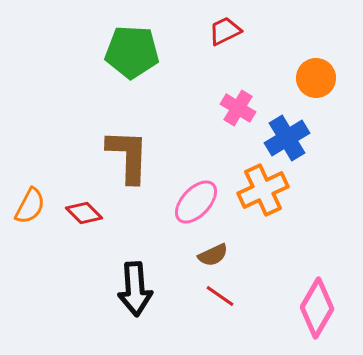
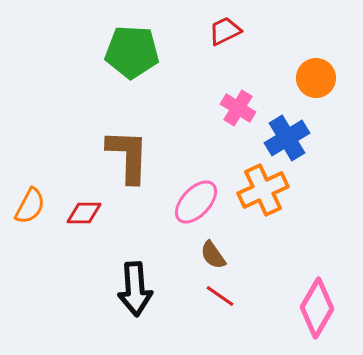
red diamond: rotated 45 degrees counterclockwise
brown semicircle: rotated 80 degrees clockwise
